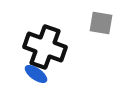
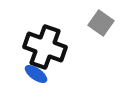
gray square: rotated 25 degrees clockwise
